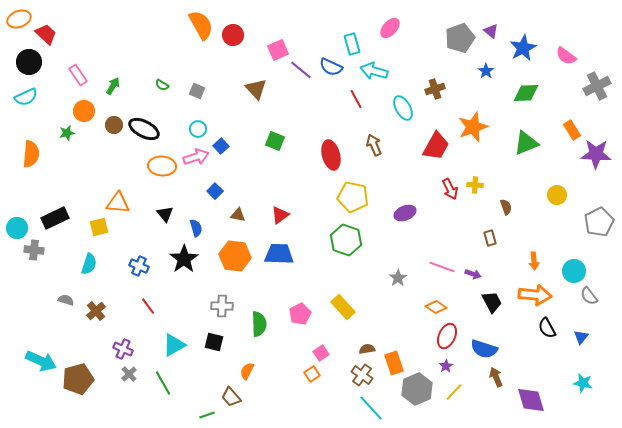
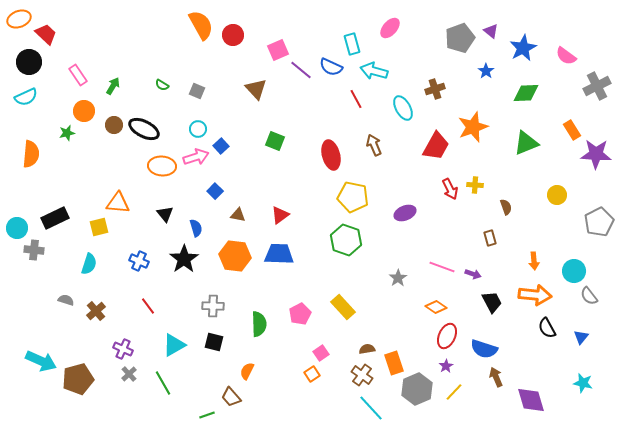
blue cross at (139, 266): moved 5 px up
gray cross at (222, 306): moved 9 px left
